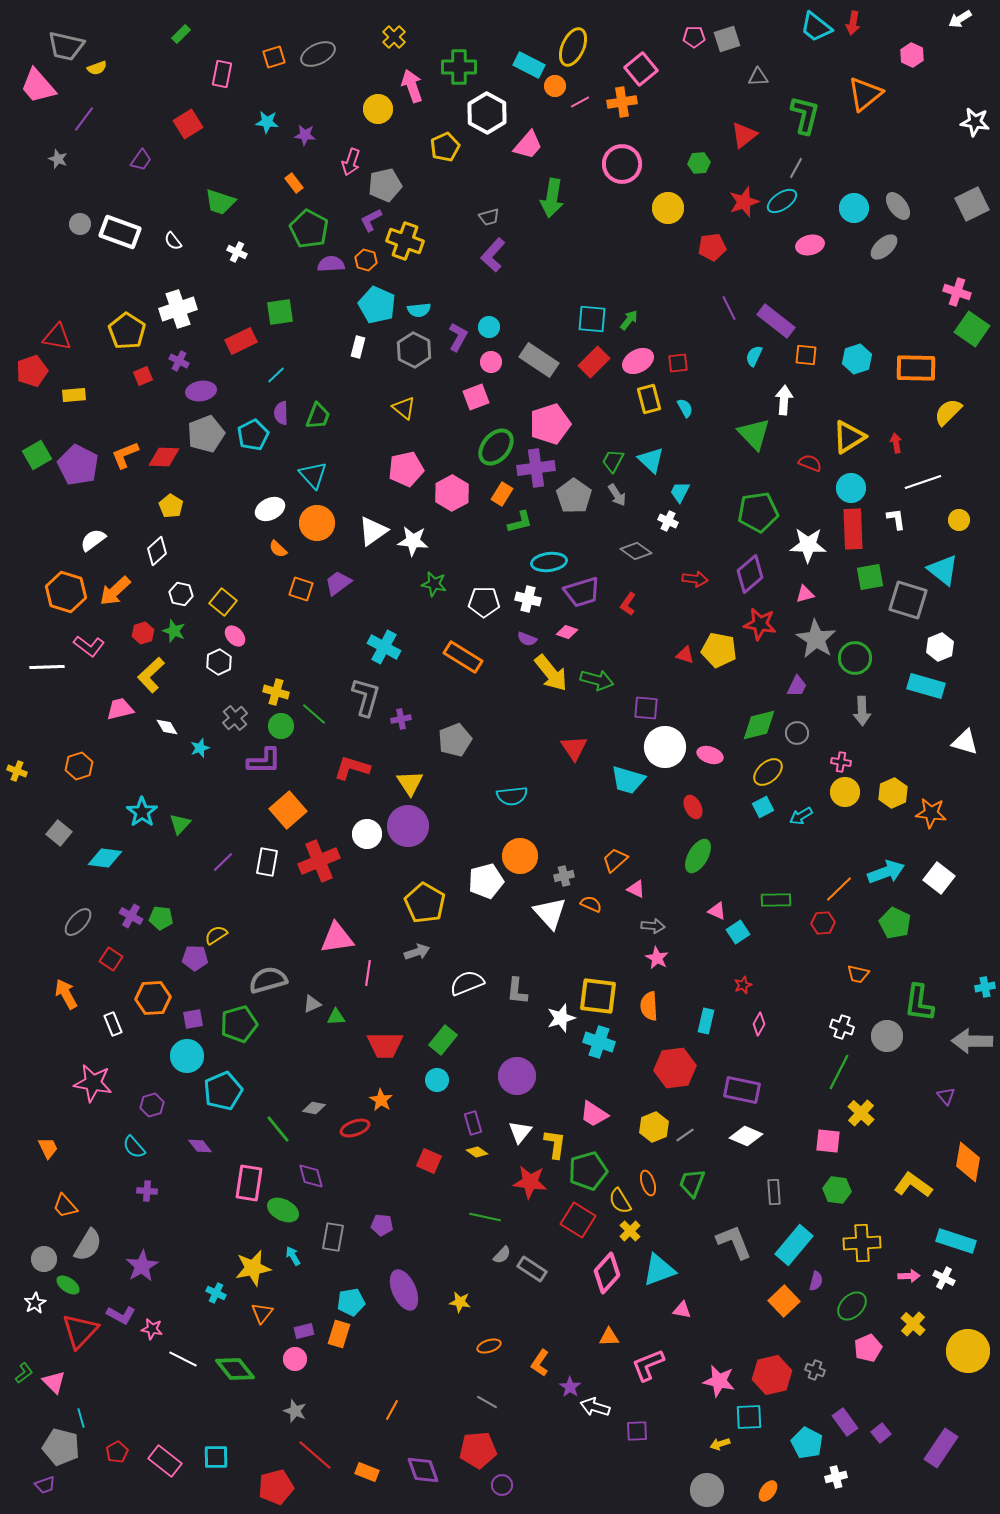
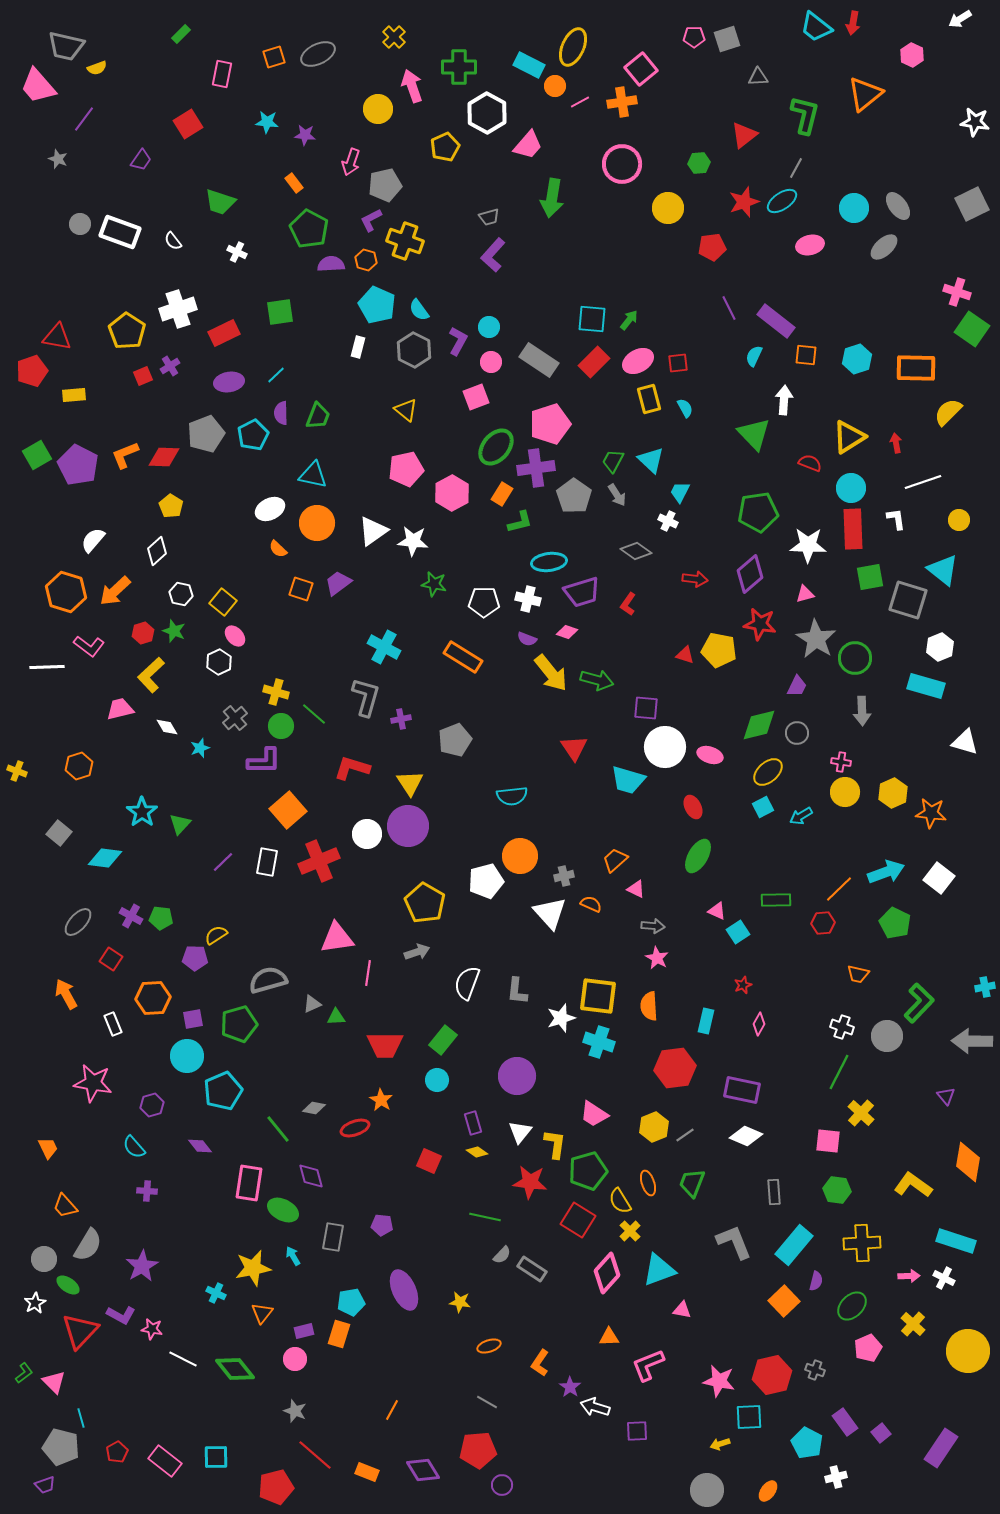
cyan semicircle at (419, 310): rotated 60 degrees clockwise
purple L-shape at (458, 337): moved 4 px down
red rectangle at (241, 341): moved 17 px left, 8 px up
purple cross at (179, 361): moved 9 px left, 5 px down; rotated 30 degrees clockwise
purple ellipse at (201, 391): moved 28 px right, 9 px up
yellow triangle at (404, 408): moved 2 px right, 2 px down
cyan triangle at (313, 475): rotated 36 degrees counterclockwise
white semicircle at (93, 540): rotated 12 degrees counterclockwise
white semicircle at (467, 983): rotated 48 degrees counterclockwise
green L-shape at (919, 1003): rotated 144 degrees counterclockwise
purple diamond at (423, 1470): rotated 12 degrees counterclockwise
